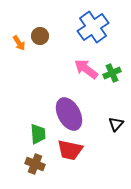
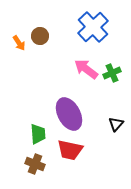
blue cross: rotated 8 degrees counterclockwise
